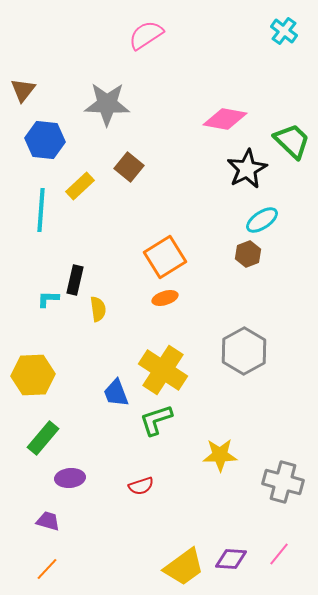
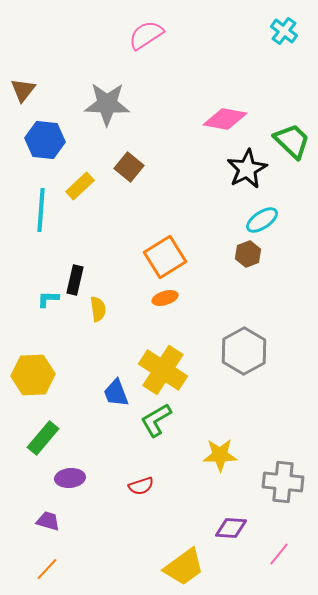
green L-shape: rotated 12 degrees counterclockwise
gray cross: rotated 9 degrees counterclockwise
purple diamond: moved 31 px up
